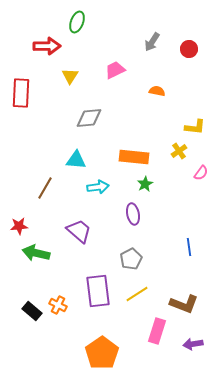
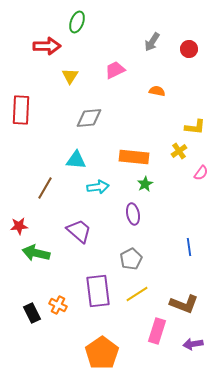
red rectangle: moved 17 px down
black rectangle: moved 2 px down; rotated 24 degrees clockwise
